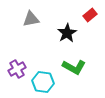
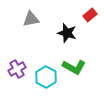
black star: rotated 24 degrees counterclockwise
cyan hexagon: moved 3 px right, 5 px up; rotated 20 degrees clockwise
